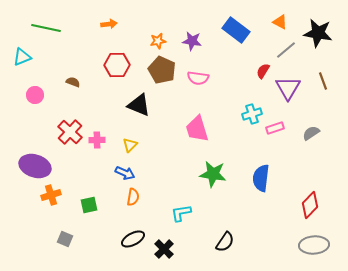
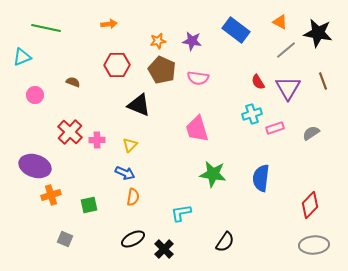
red semicircle: moved 5 px left, 11 px down; rotated 63 degrees counterclockwise
